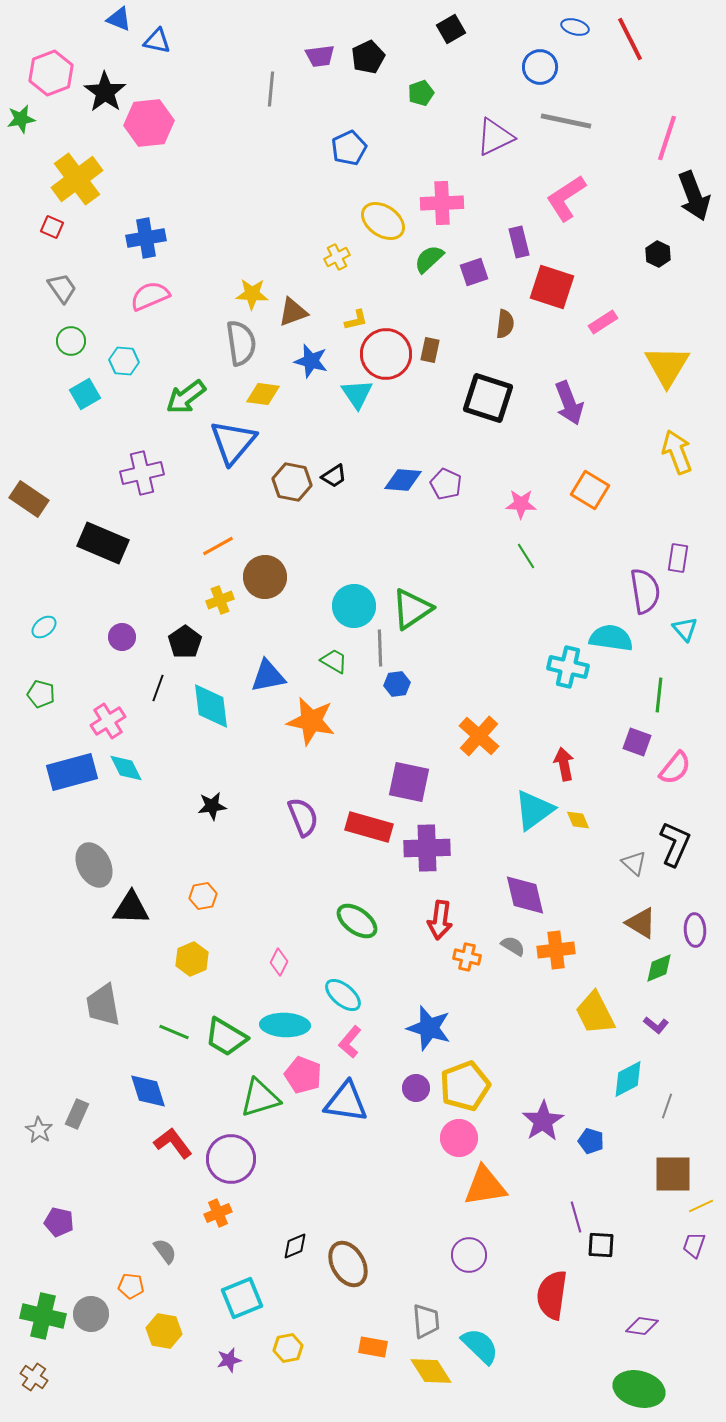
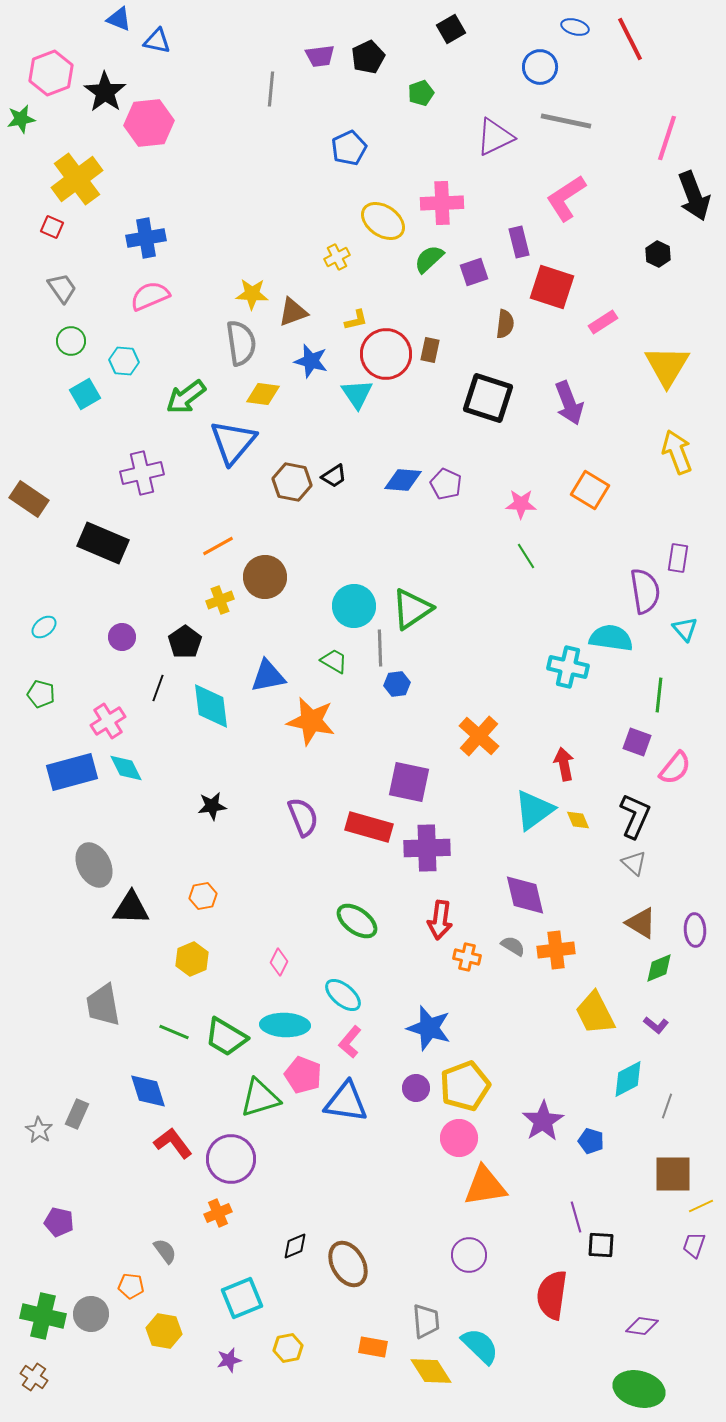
black L-shape at (675, 844): moved 40 px left, 28 px up
